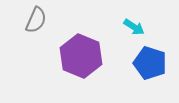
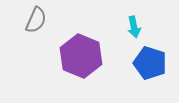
cyan arrow: rotated 45 degrees clockwise
